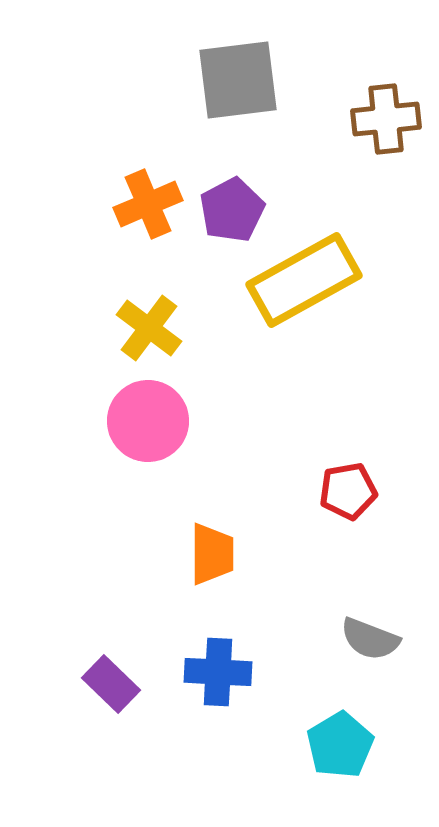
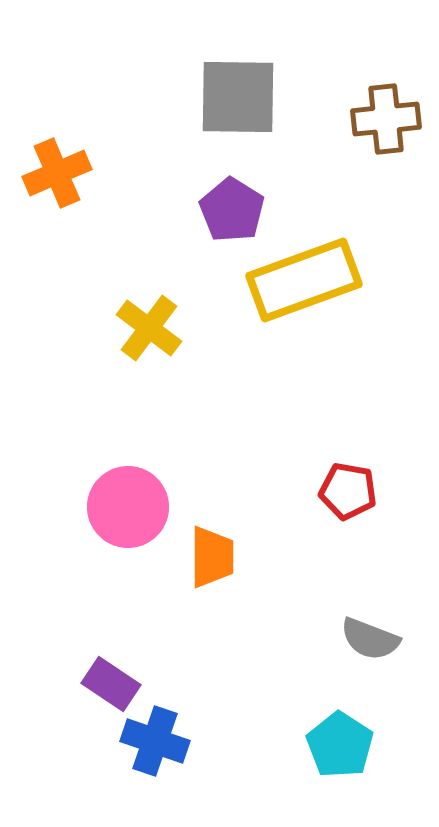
gray square: moved 17 px down; rotated 8 degrees clockwise
orange cross: moved 91 px left, 31 px up
purple pentagon: rotated 12 degrees counterclockwise
yellow rectangle: rotated 9 degrees clockwise
pink circle: moved 20 px left, 86 px down
red pentagon: rotated 20 degrees clockwise
orange trapezoid: moved 3 px down
blue cross: moved 63 px left, 69 px down; rotated 16 degrees clockwise
purple rectangle: rotated 10 degrees counterclockwise
cyan pentagon: rotated 8 degrees counterclockwise
